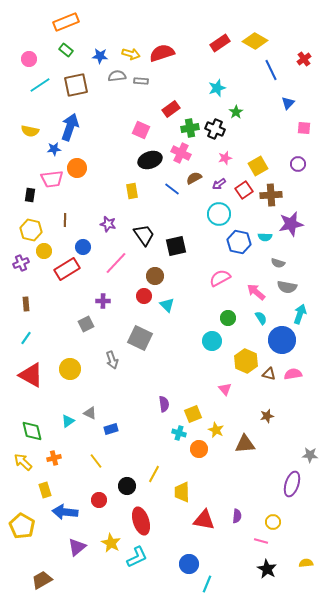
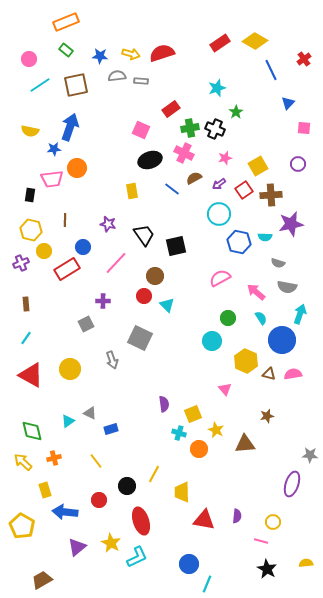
pink cross at (181, 153): moved 3 px right
